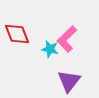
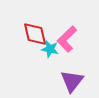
red diamond: moved 18 px right; rotated 8 degrees clockwise
purple triangle: moved 3 px right
